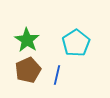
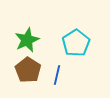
green star: rotated 15 degrees clockwise
brown pentagon: rotated 15 degrees counterclockwise
